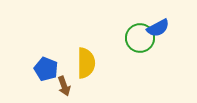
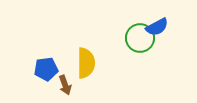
blue semicircle: moved 1 px left, 1 px up
blue pentagon: rotated 30 degrees counterclockwise
brown arrow: moved 1 px right, 1 px up
